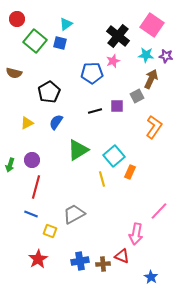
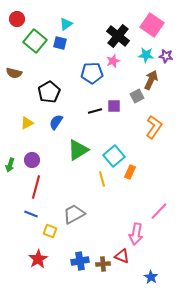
brown arrow: moved 1 px down
purple square: moved 3 px left
